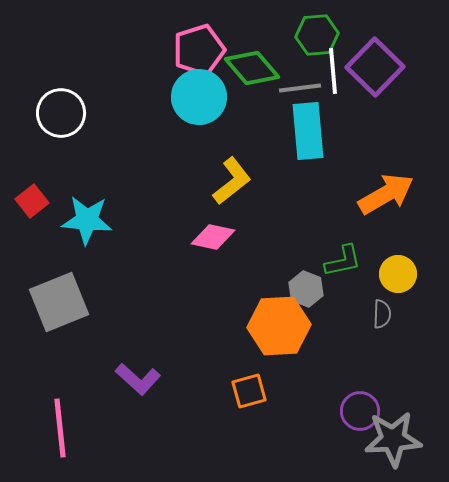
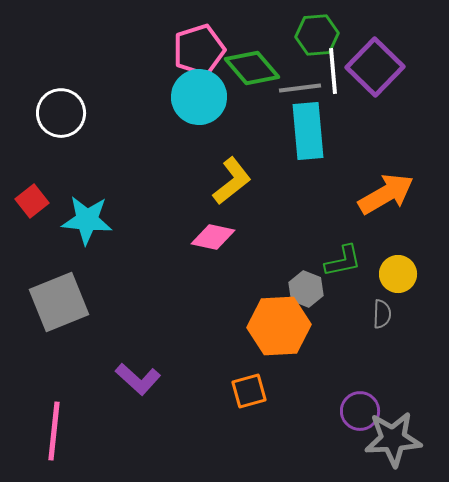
pink line: moved 6 px left, 3 px down; rotated 12 degrees clockwise
